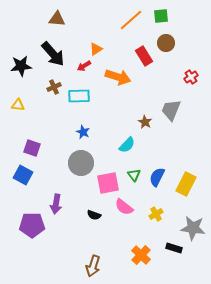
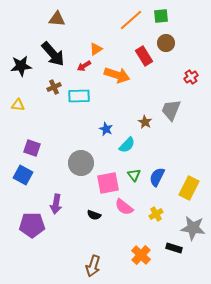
orange arrow: moved 1 px left, 2 px up
blue star: moved 23 px right, 3 px up
yellow rectangle: moved 3 px right, 4 px down
